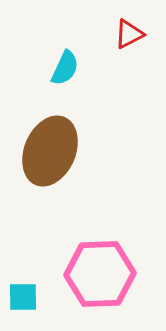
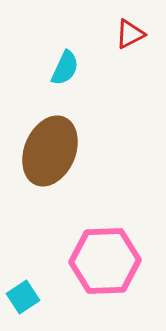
red triangle: moved 1 px right
pink hexagon: moved 5 px right, 13 px up
cyan square: rotated 32 degrees counterclockwise
